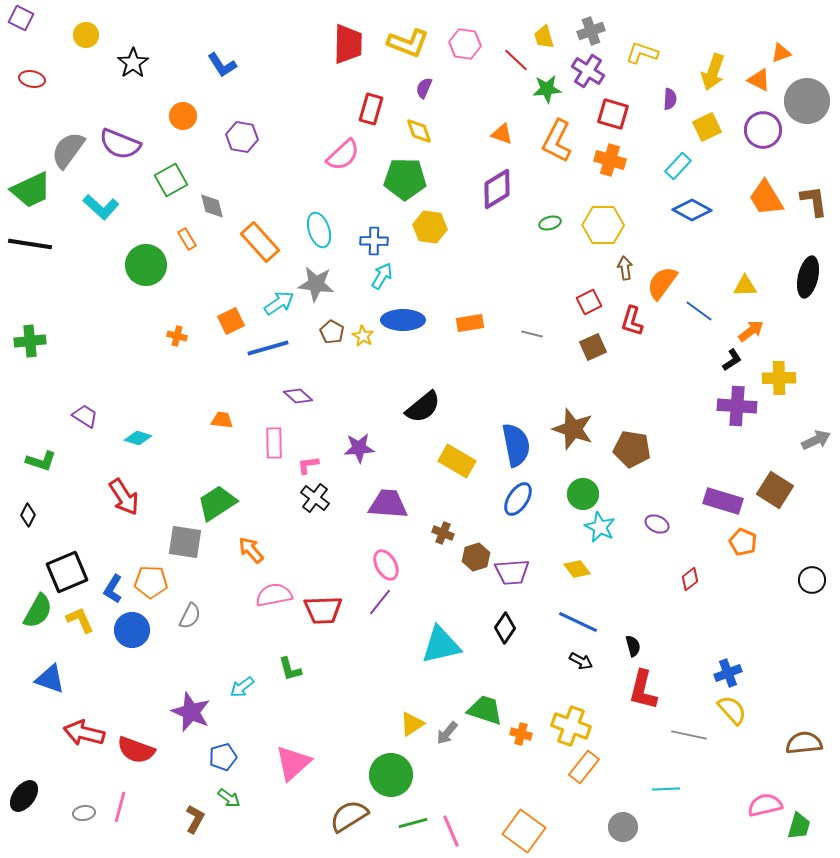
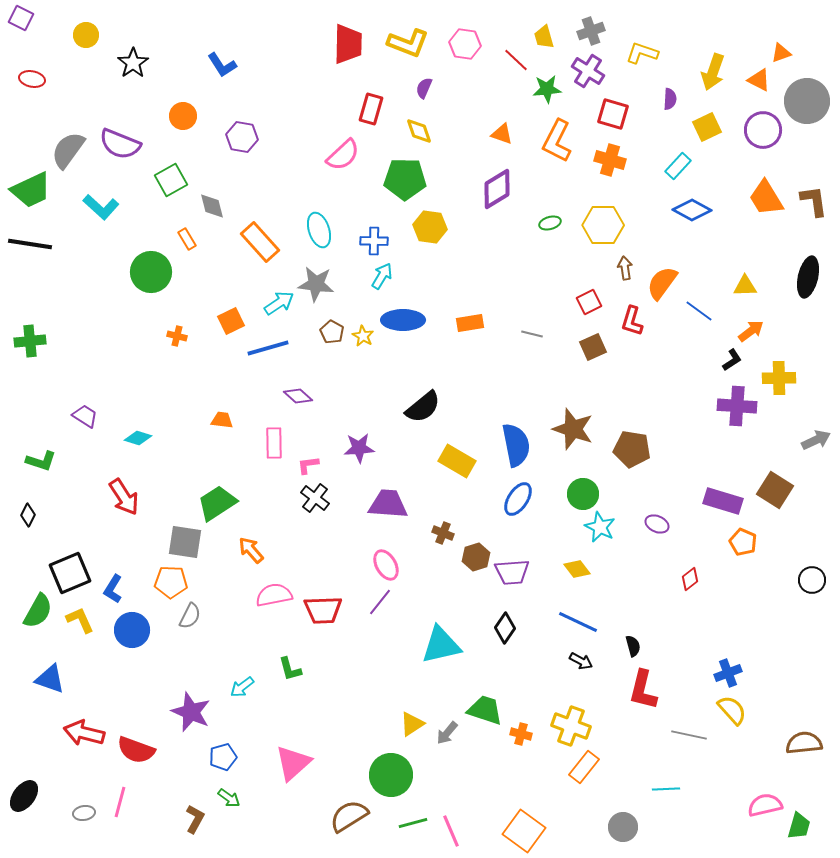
green circle at (146, 265): moved 5 px right, 7 px down
black square at (67, 572): moved 3 px right, 1 px down
orange pentagon at (151, 582): moved 20 px right
pink line at (120, 807): moved 5 px up
